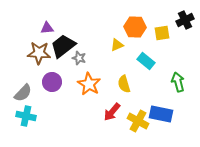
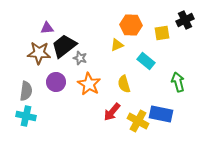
orange hexagon: moved 4 px left, 2 px up
black trapezoid: moved 1 px right
gray star: moved 1 px right
purple circle: moved 4 px right
gray semicircle: moved 3 px right, 2 px up; rotated 36 degrees counterclockwise
